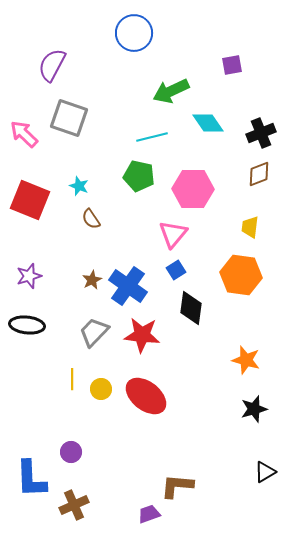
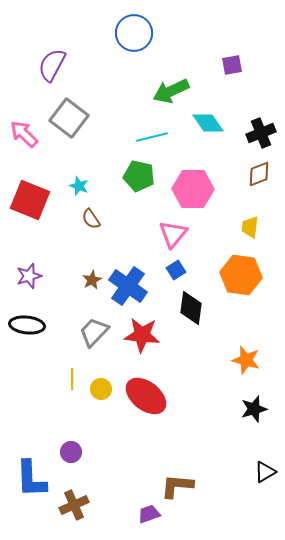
gray square: rotated 18 degrees clockwise
